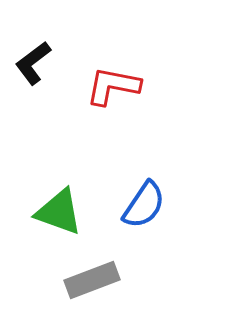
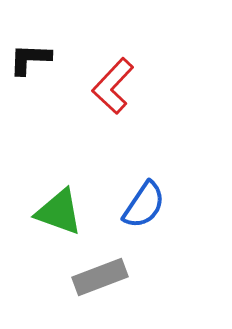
black L-shape: moved 3 px left, 4 px up; rotated 39 degrees clockwise
red L-shape: rotated 58 degrees counterclockwise
gray rectangle: moved 8 px right, 3 px up
